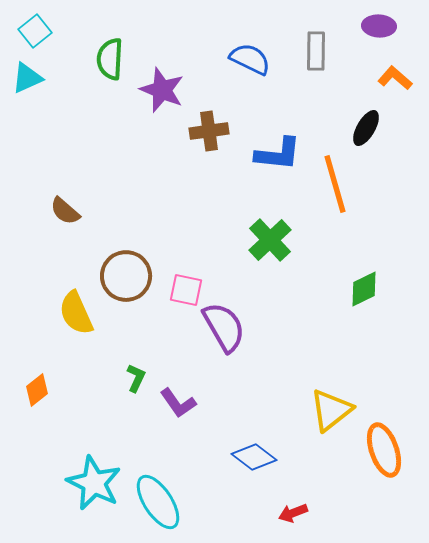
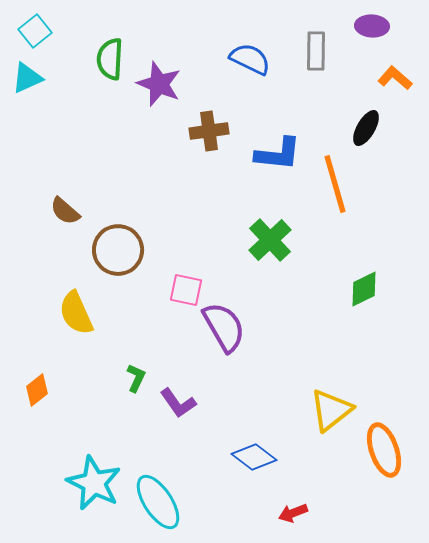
purple ellipse: moved 7 px left
purple star: moved 3 px left, 6 px up
brown circle: moved 8 px left, 26 px up
